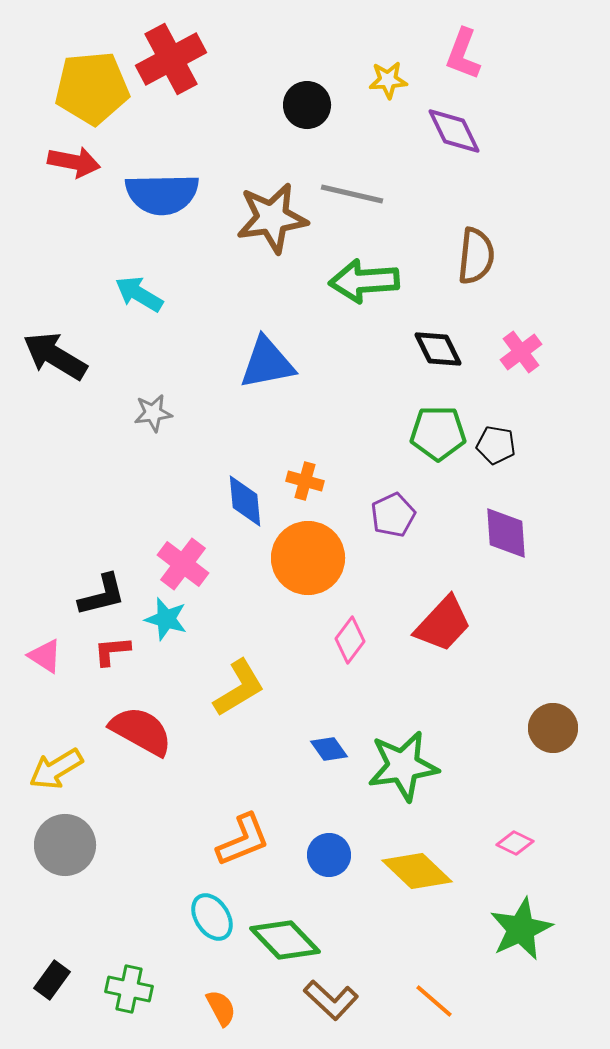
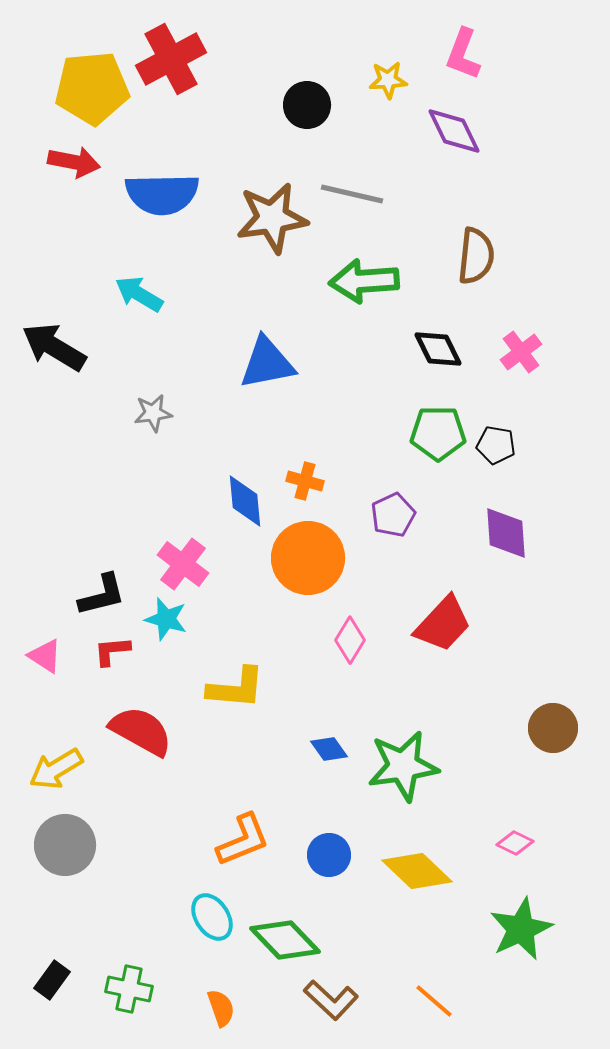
black arrow at (55, 356): moved 1 px left, 9 px up
pink diamond at (350, 640): rotated 6 degrees counterclockwise
yellow L-shape at (239, 688): moved 3 px left; rotated 36 degrees clockwise
orange semicircle at (221, 1008): rotated 9 degrees clockwise
